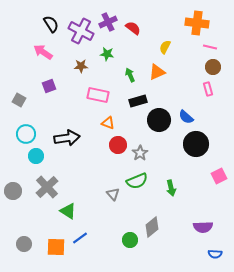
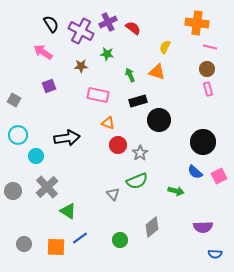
brown circle at (213, 67): moved 6 px left, 2 px down
orange triangle at (157, 72): rotated 42 degrees clockwise
gray square at (19, 100): moved 5 px left
blue semicircle at (186, 117): moved 9 px right, 55 px down
cyan circle at (26, 134): moved 8 px left, 1 px down
black circle at (196, 144): moved 7 px right, 2 px up
green arrow at (171, 188): moved 5 px right, 3 px down; rotated 63 degrees counterclockwise
green circle at (130, 240): moved 10 px left
